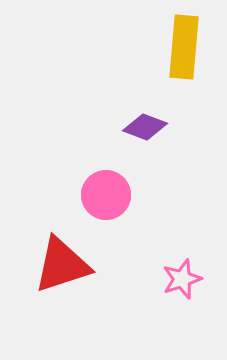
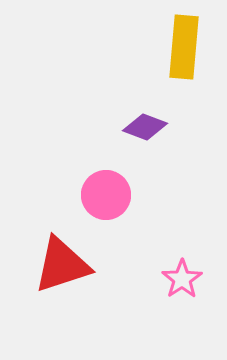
pink star: rotated 15 degrees counterclockwise
